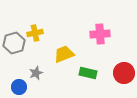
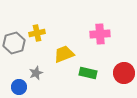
yellow cross: moved 2 px right
